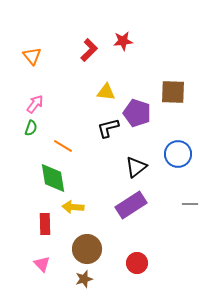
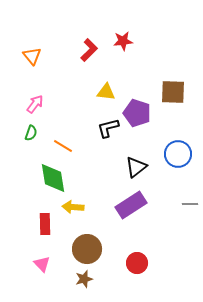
green semicircle: moved 5 px down
